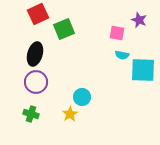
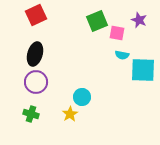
red square: moved 2 px left, 1 px down
green square: moved 33 px right, 8 px up
